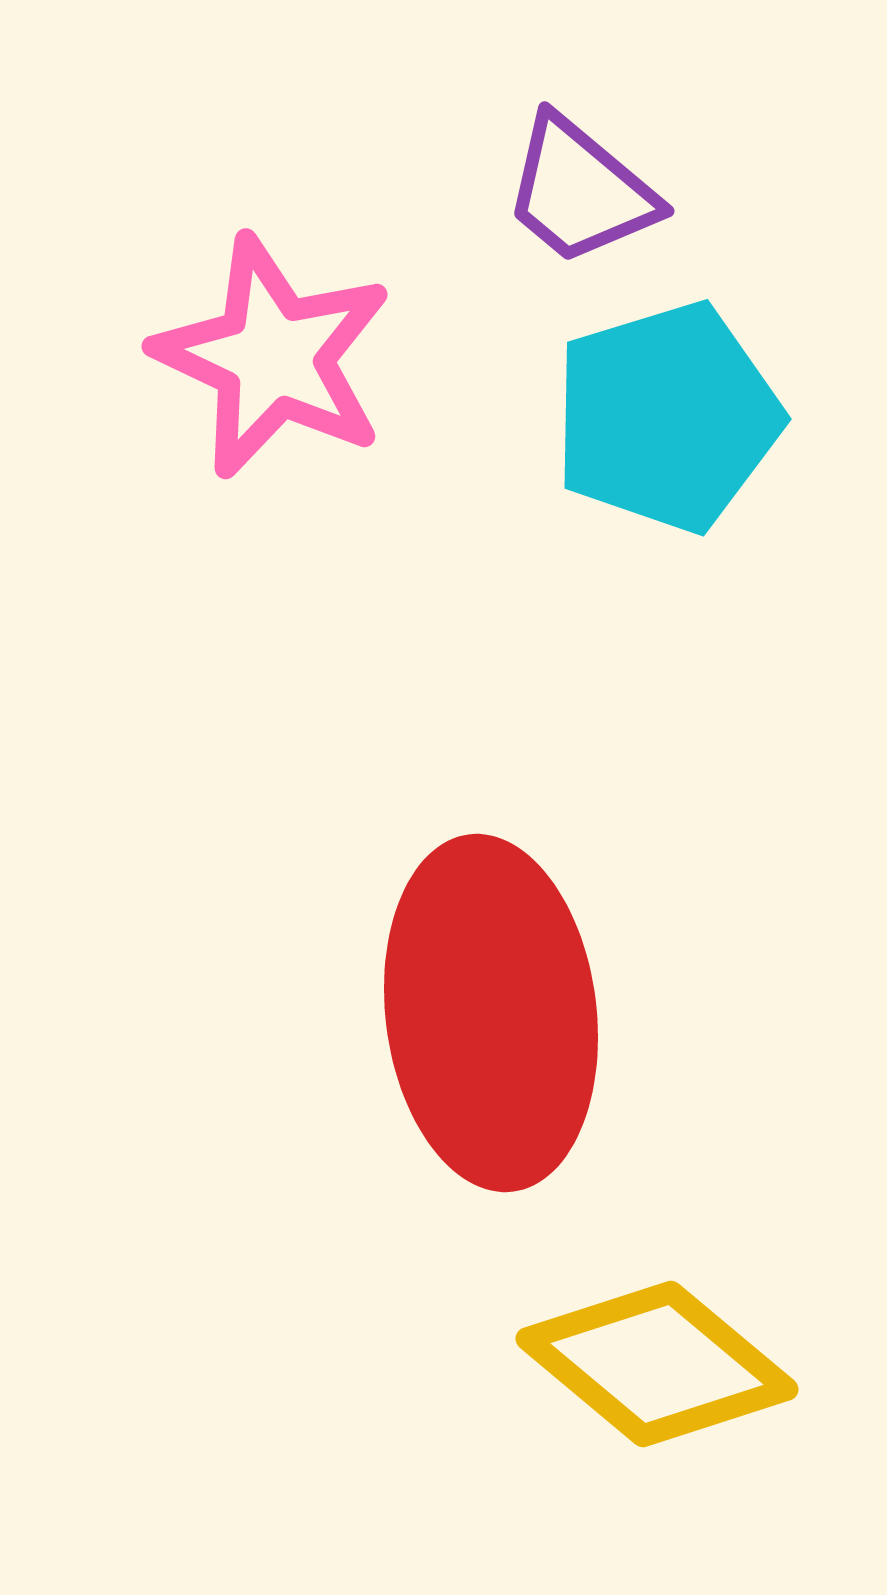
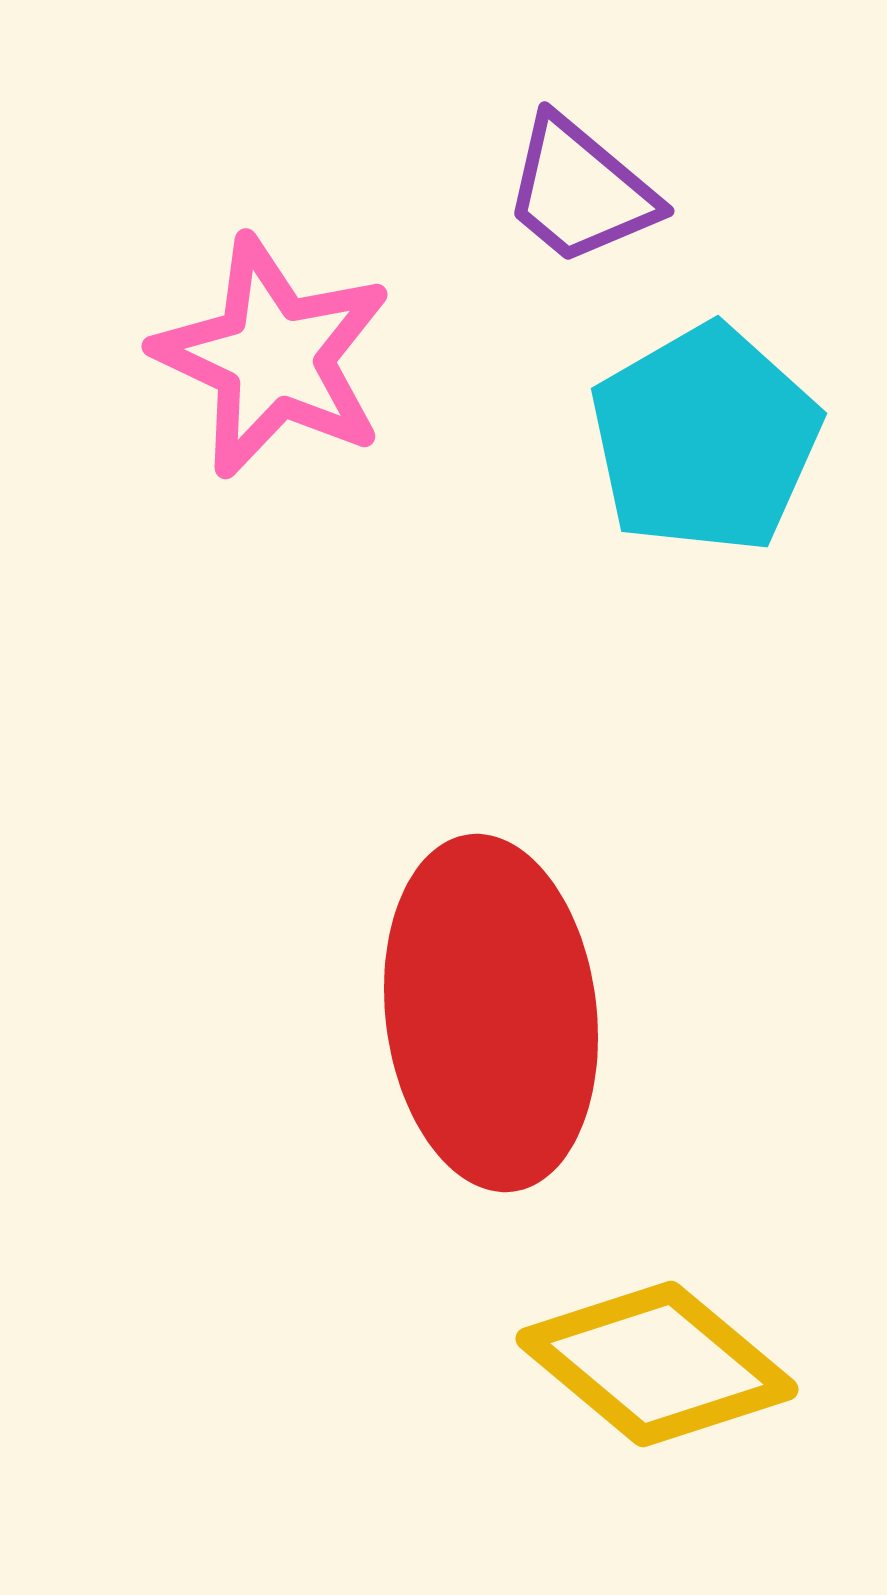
cyan pentagon: moved 38 px right, 22 px down; rotated 13 degrees counterclockwise
